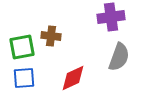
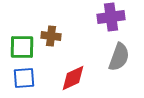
green square: rotated 12 degrees clockwise
